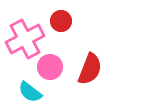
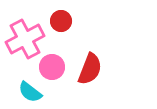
pink circle: moved 2 px right
